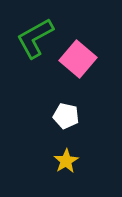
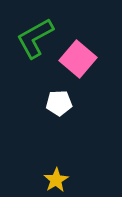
white pentagon: moved 7 px left, 13 px up; rotated 15 degrees counterclockwise
yellow star: moved 10 px left, 19 px down
